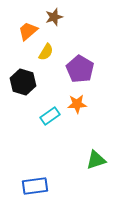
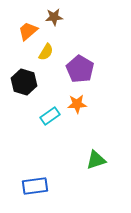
brown star: rotated 12 degrees clockwise
black hexagon: moved 1 px right
